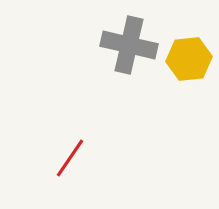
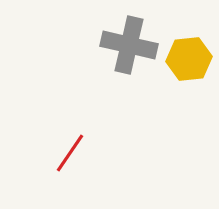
red line: moved 5 px up
